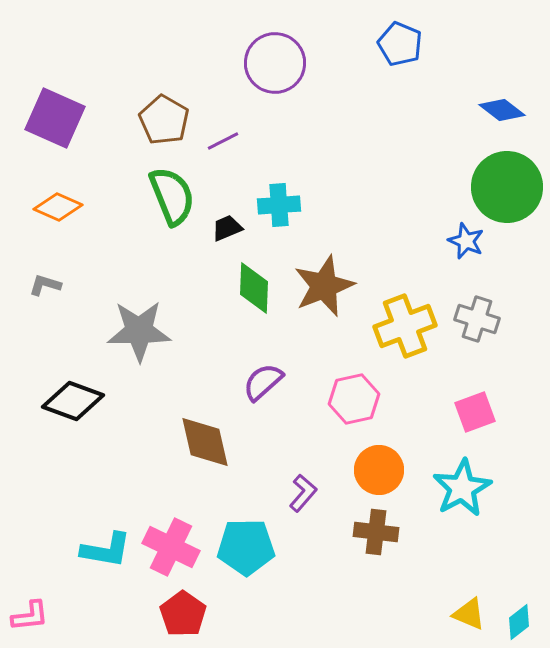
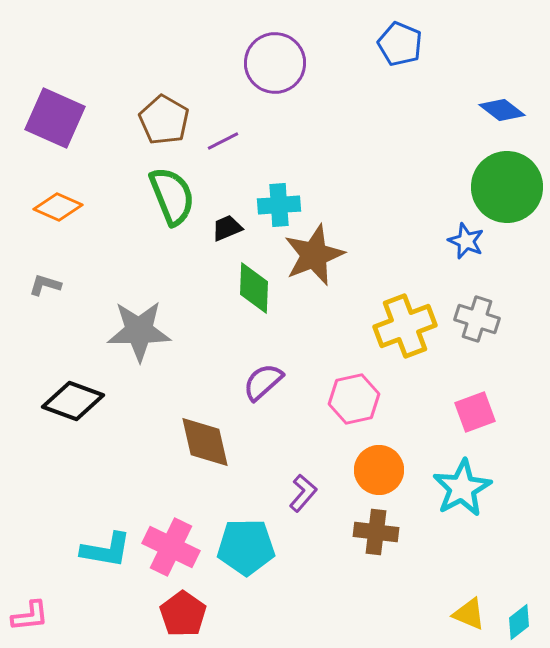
brown star: moved 10 px left, 31 px up
